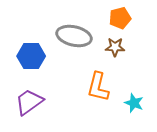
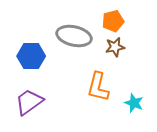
orange pentagon: moved 7 px left, 3 px down
brown star: rotated 12 degrees counterclockwise
